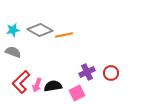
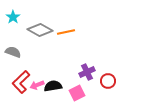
cyan star: moved 13 px up; rotated 24 degrees counterclockwise
orange line: moved 2 px right, 3 px up
red circle: moved 3 px left, 8 px down
pink arrow: rotated 48 degrees clockwise
